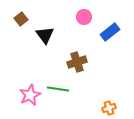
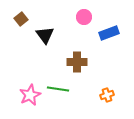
blue rectangle: moved 1 px left, 1 px down; rotated 18 degrees clockwise
brown cross: rotated 18 degrees clockwise
orange cross: moved 2 px left, 13 px up
